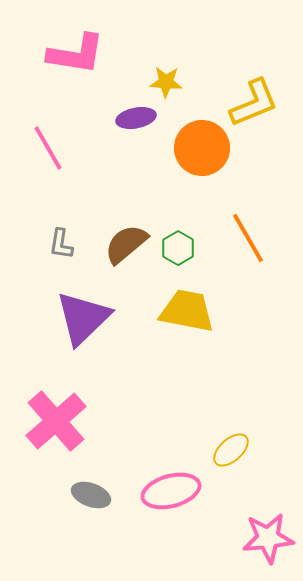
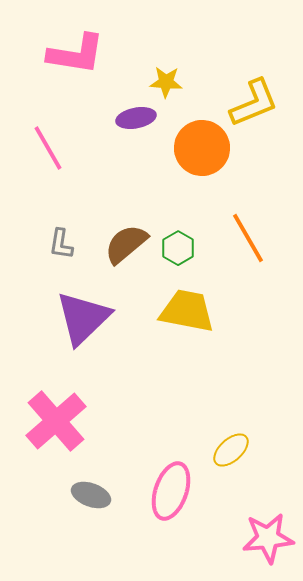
pink ellipse: rotated 56 degrees counterclockwise
